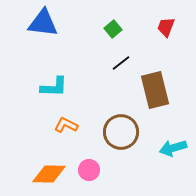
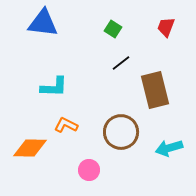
green square: rotated 18 degrees counterclockwise
cyan arrow: moved 4 px left
orange diamond: moved 19 px left, 26 px up
